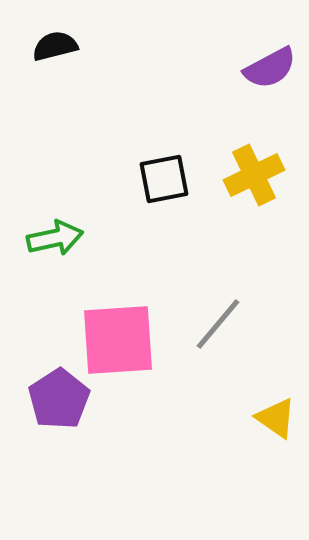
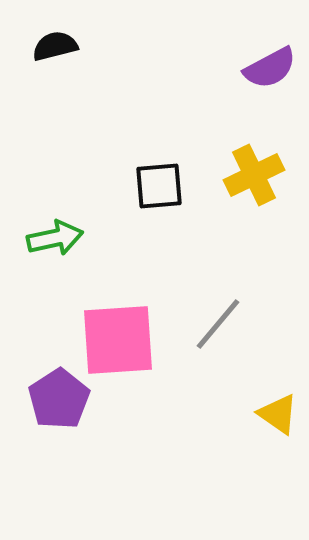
black square: moved 5 px left, 7 px down; rotated 6 degrees clockwise
yellow triangle: moved 2 px right, 4 px up
